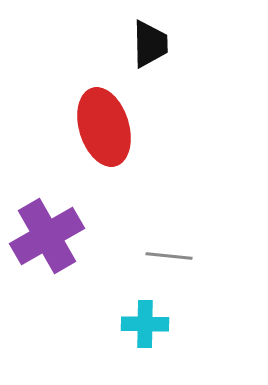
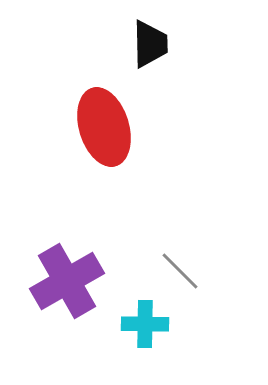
purple cross: moved 20 px right, 45 px down
gray line: moved 11 px right, 15 px down; rotated 39 degrees clockwise
